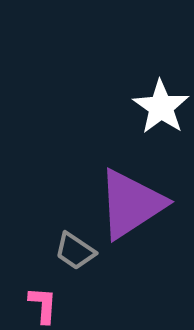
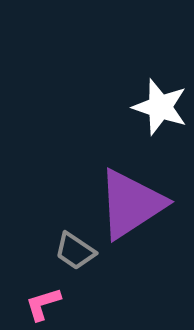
white star: moved 1 px left; rotated 16 degrees counterclockwise
pink L-shape: moved 1 px up; rotated 111 degrees counterclockwise
